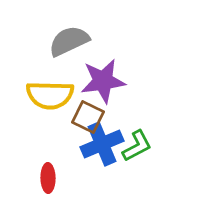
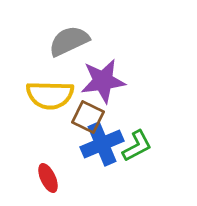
red ellipse: rotated 24 degrees counterclockwise
